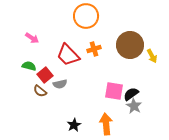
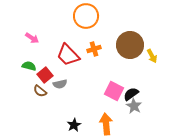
pink square: rotated 18 degrees clockwise
